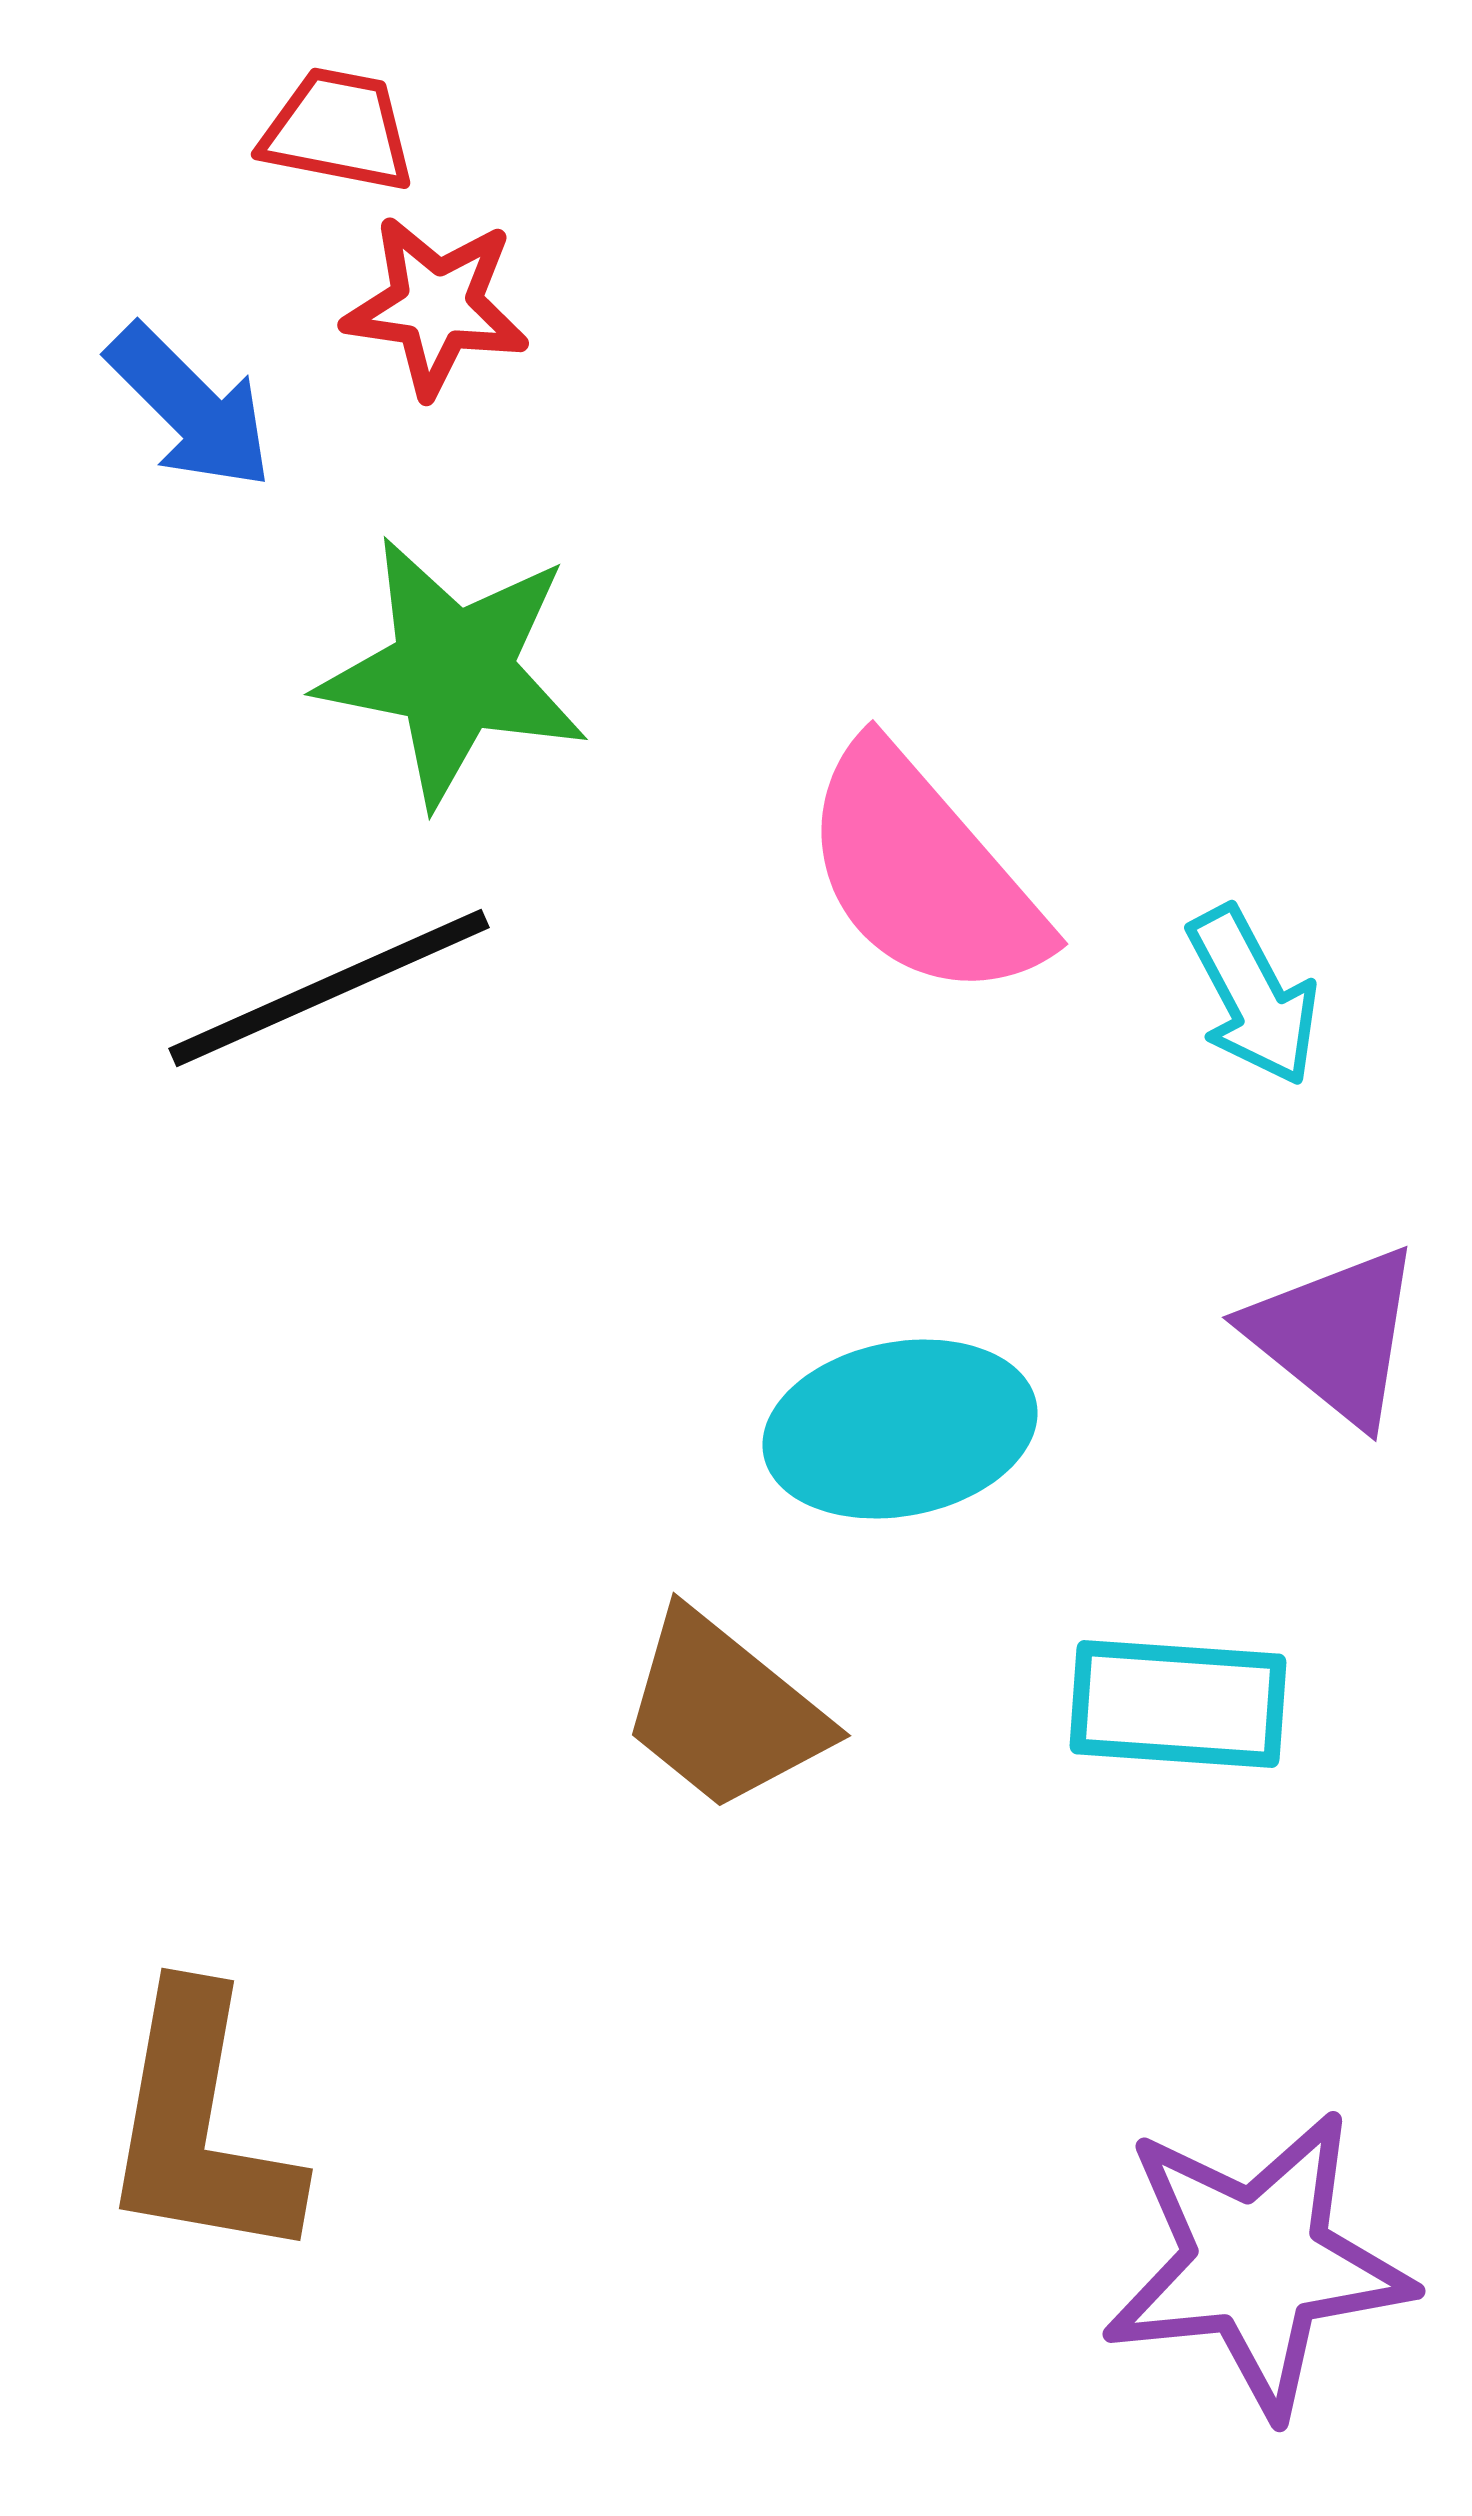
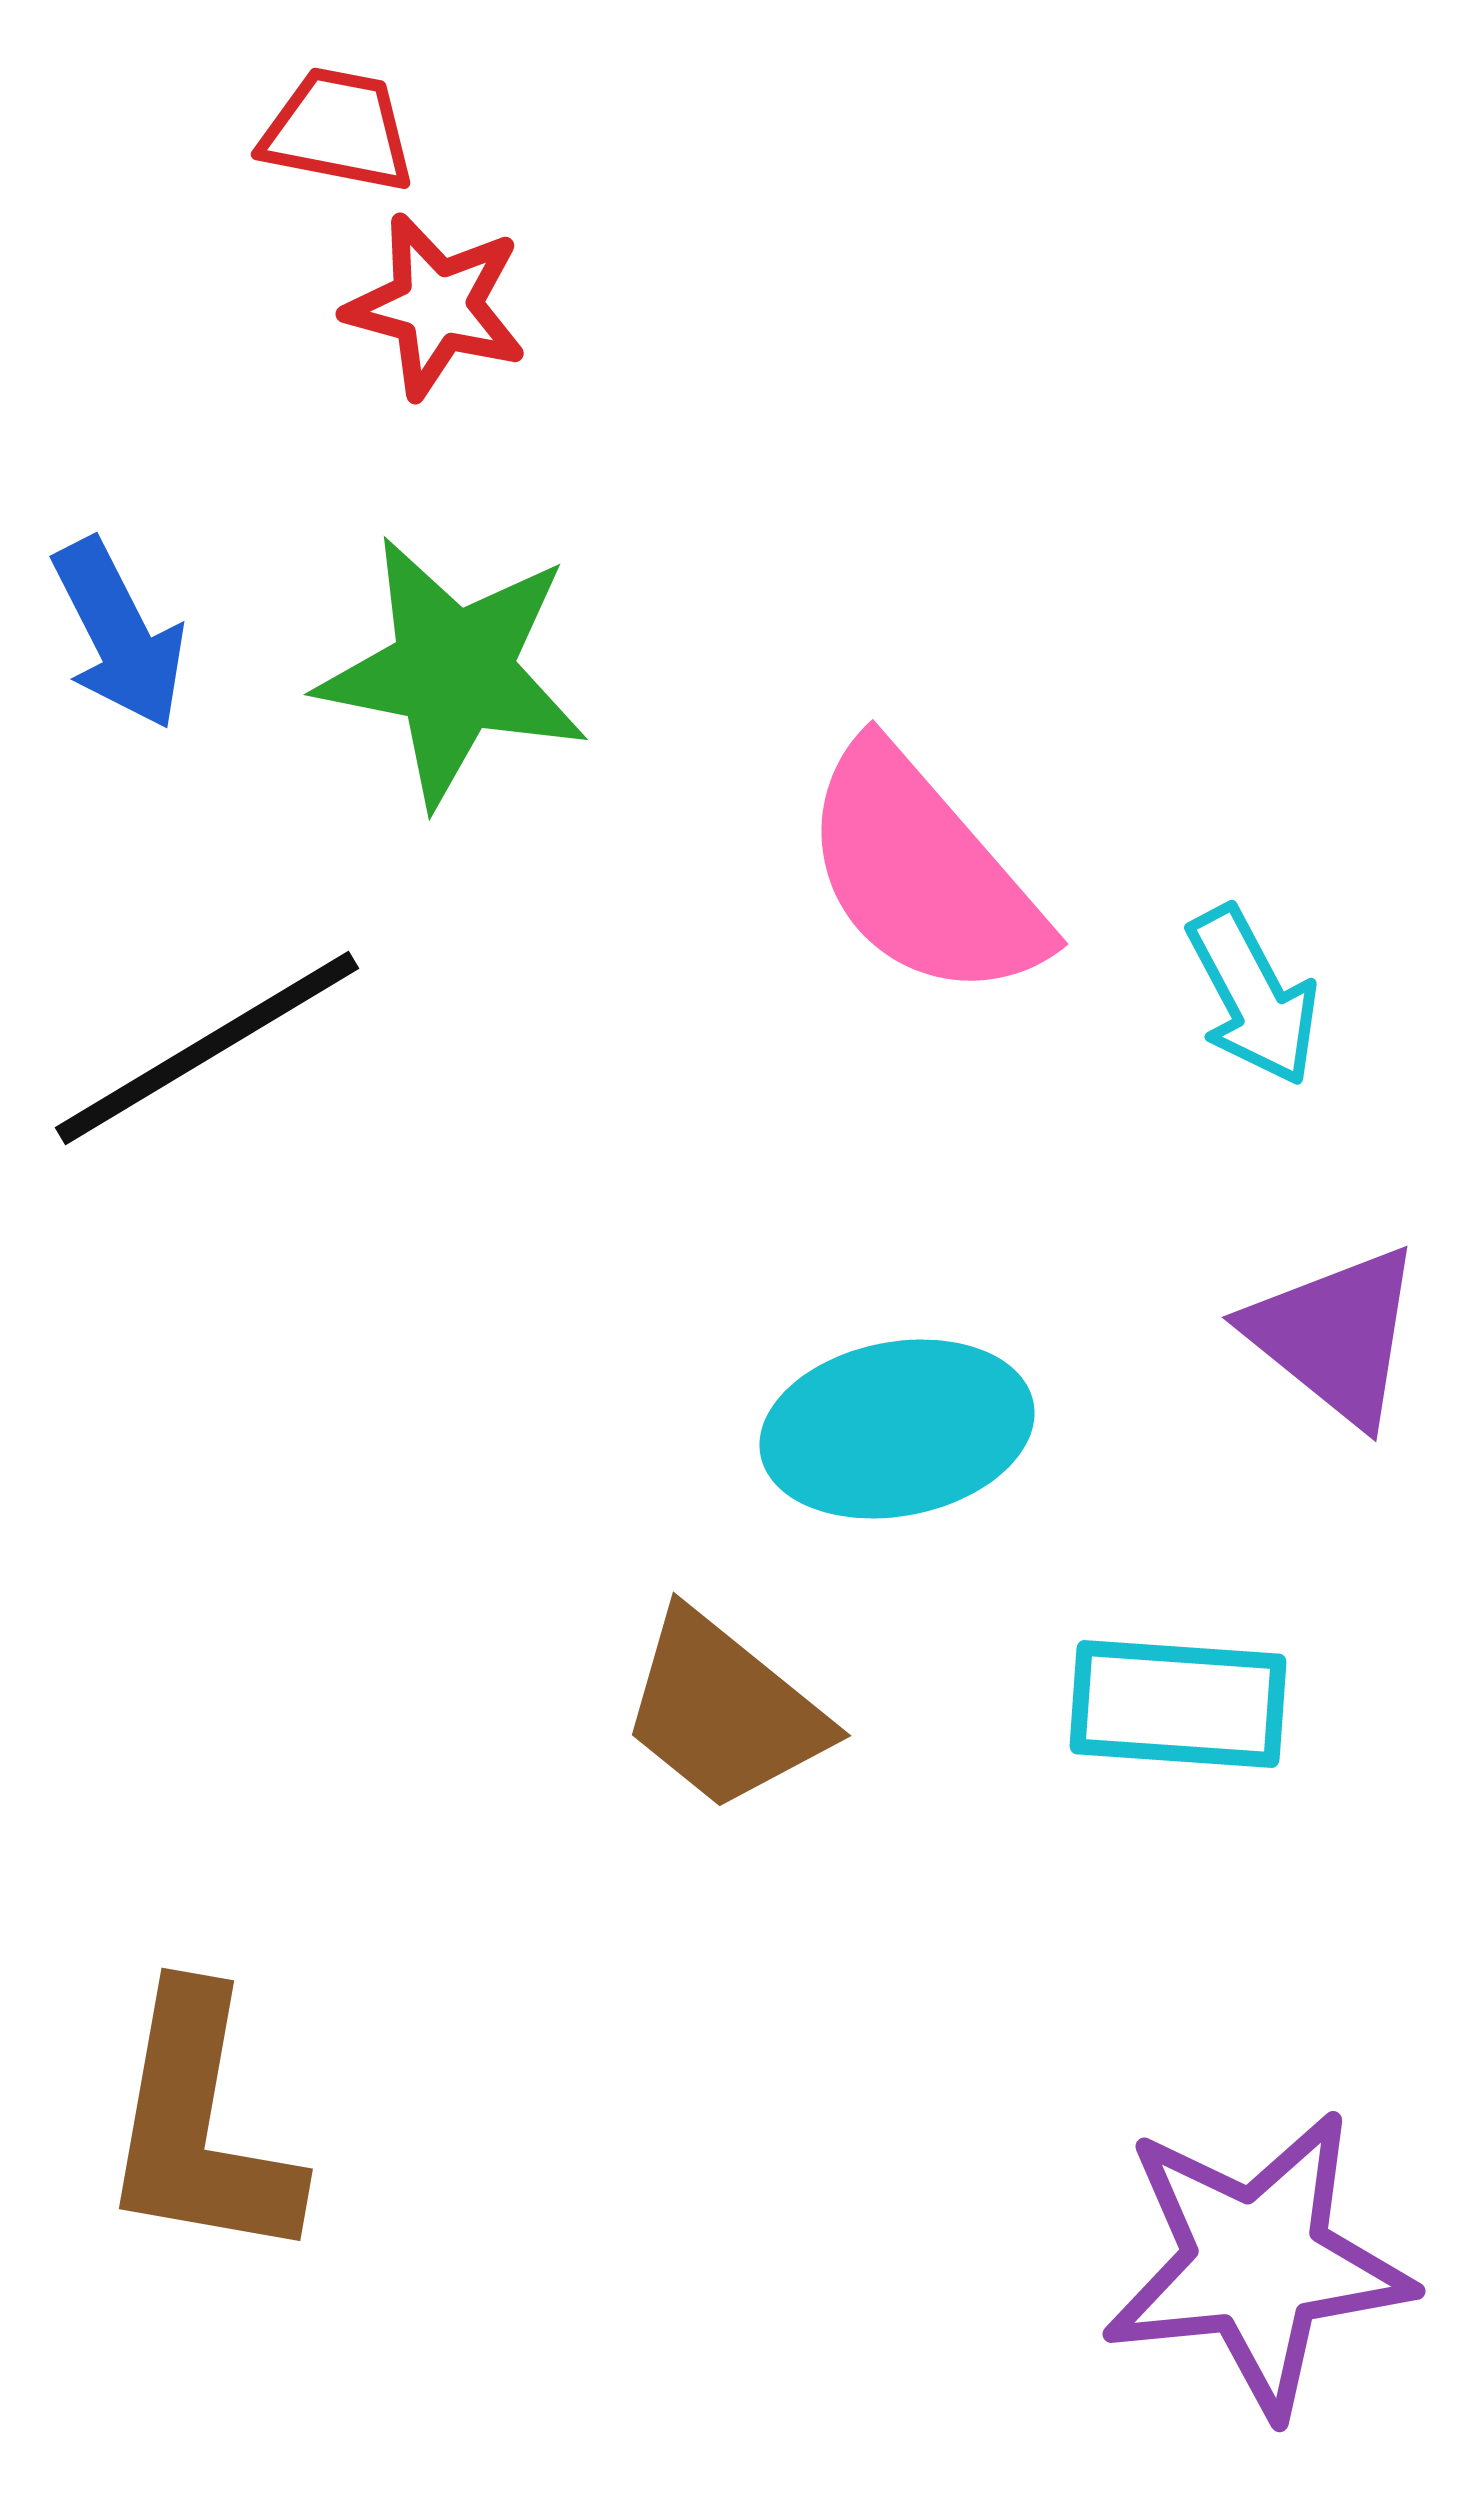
red star: rotated 7 degrees clockwise
blue arrow: moved 71 px left, 227 px down; rotated 18 degrees clockwise
black line: moved 122 px left, 60 px down; rotated 7 degrees counterclockwise
cyan ellipse: moved 3 px left
